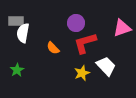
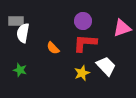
purple circle: moved 7 px right, 2 px up
red L-shape: rotated 20 degrees clockwise
green star: moved 3 px right; rotated 24 degrees counterclockwise
